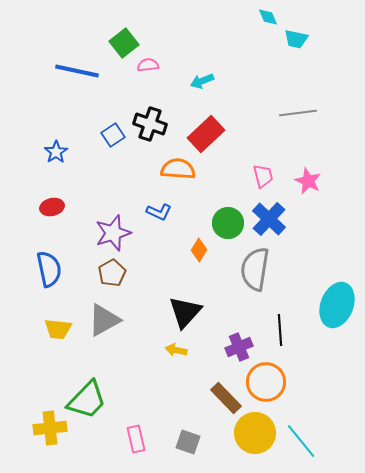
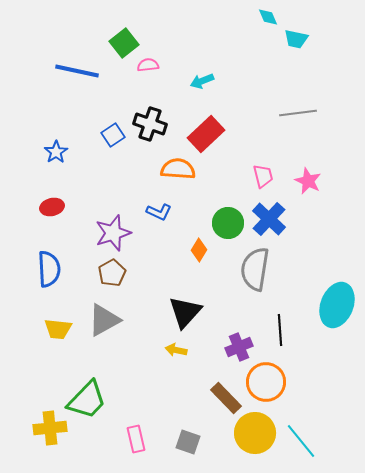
blue semicircle: rotated 9 degrees clockwise
